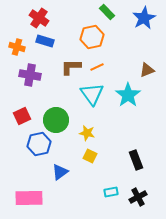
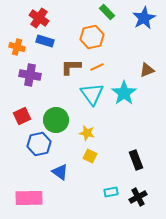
cyan star: moved 4 px left, 2 px up
blue triangle: rotated 48 degrees counterclockwise
